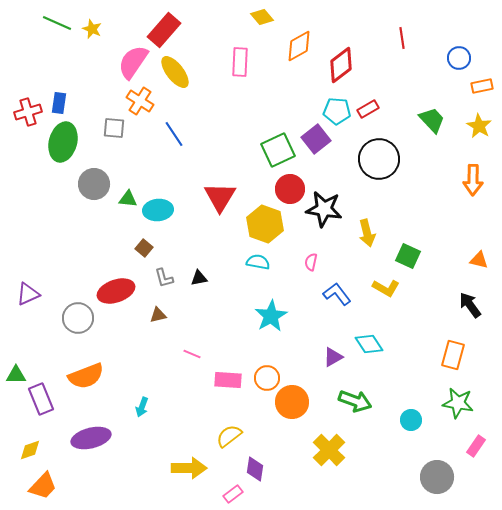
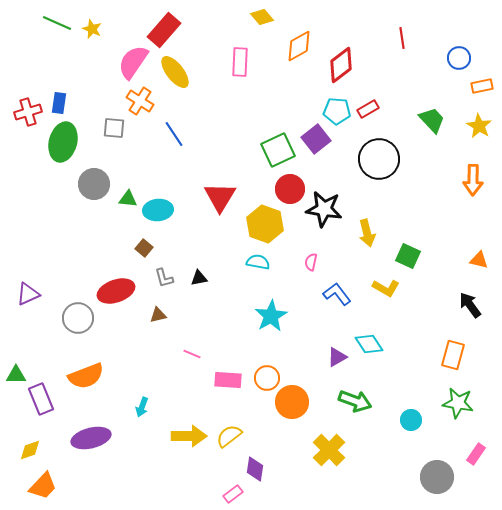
purple triangle at (333, 357): moved 4 px right
pink rectangle at (476, 446): moved 8 px down
yellow arrow at (189, 468): moved 32 px up
